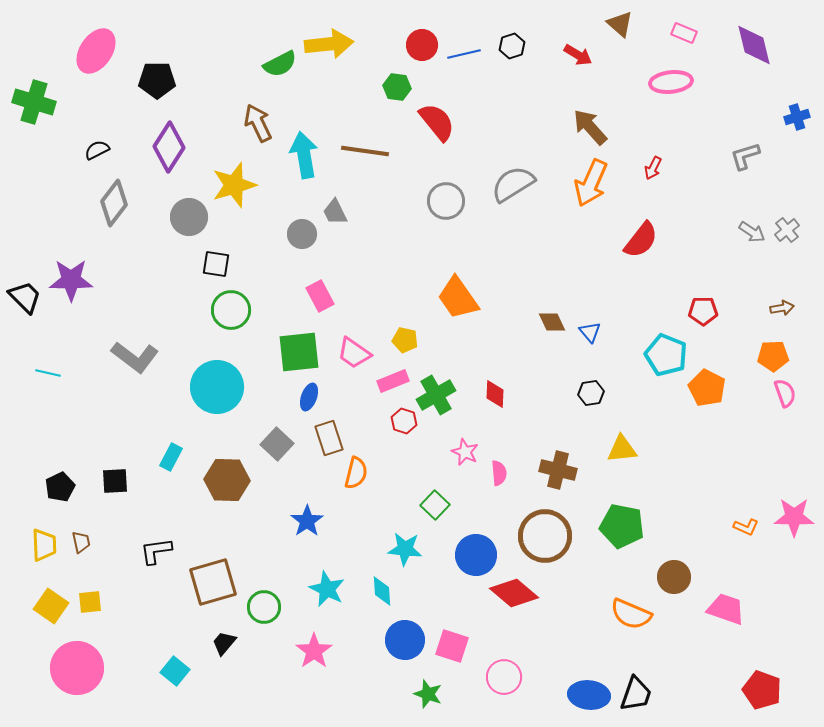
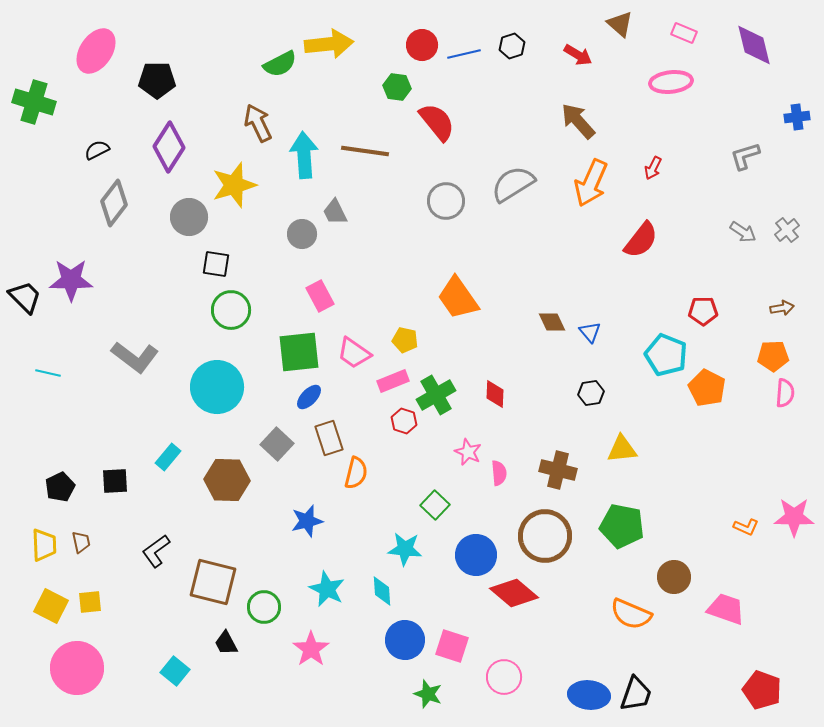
blue cross at (797, 117): rotated 10 degrees clockwise
brown arrow at (590, 127): moved 12 px left, 6 px up
cyan arrow at (304, 155): rotated 6 degrees clockwise
gray arrow at (752, 232): moved 9 px left
pink semicircle at (785, 393): rotated 24 degrees clockwise
blue ellipse at (309, 397): rotated 24 degrees clockwise
pink star at (465, 452): moved 3 px right
cyan rectangle at (171, 457): moved 3 px left; rotated 12 degrees clockwise
blue star at (307, 521): rotated 20 degrees clockwise
black L-shape at (156, 551): rotated 28 degrees counterclockwise
brown square at (213, 582): rotated 30 degrees clockwise
yellow square at (51, 606): rotated 8 degrees counterclockwise
black trapezoid at (224, 643): moved 2 px right; rotated 68 degrees counterclockwise
pink star at (314, 651): moved 3 px left, 2 px up
